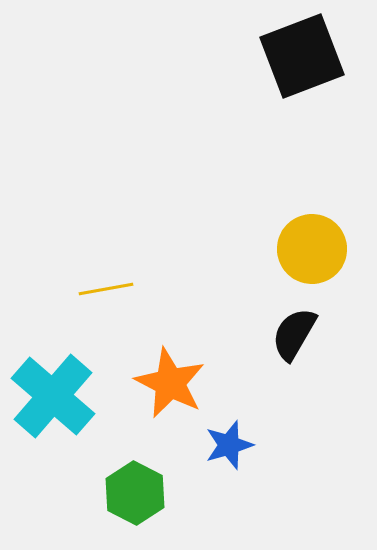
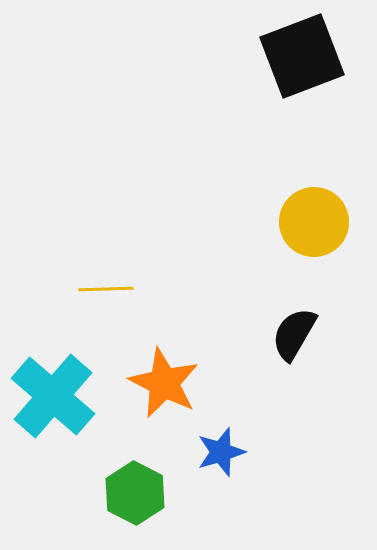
yellow circle: moved 2 px right, 27 px up
yellow line: rotated 8 degrees clockwise
orange star: moved 6 px left
blue star: moved 8 px left, 7 px down
